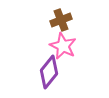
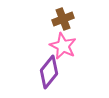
brown cross: moved 2 px right, 1 px up
